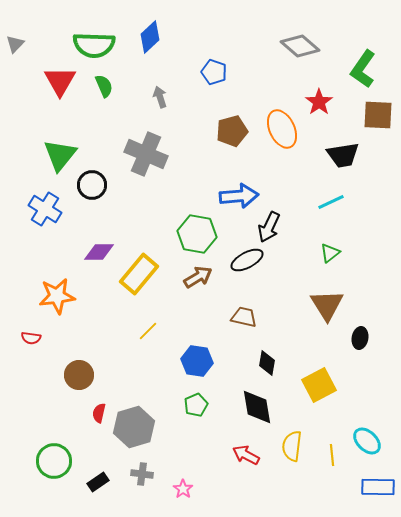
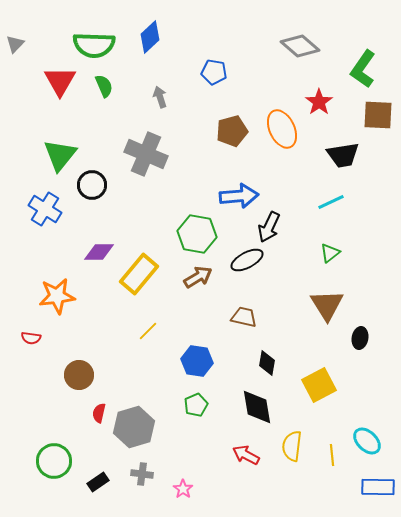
blue pentagon at (214, 72): rotated 10 degrees counterclockwise
